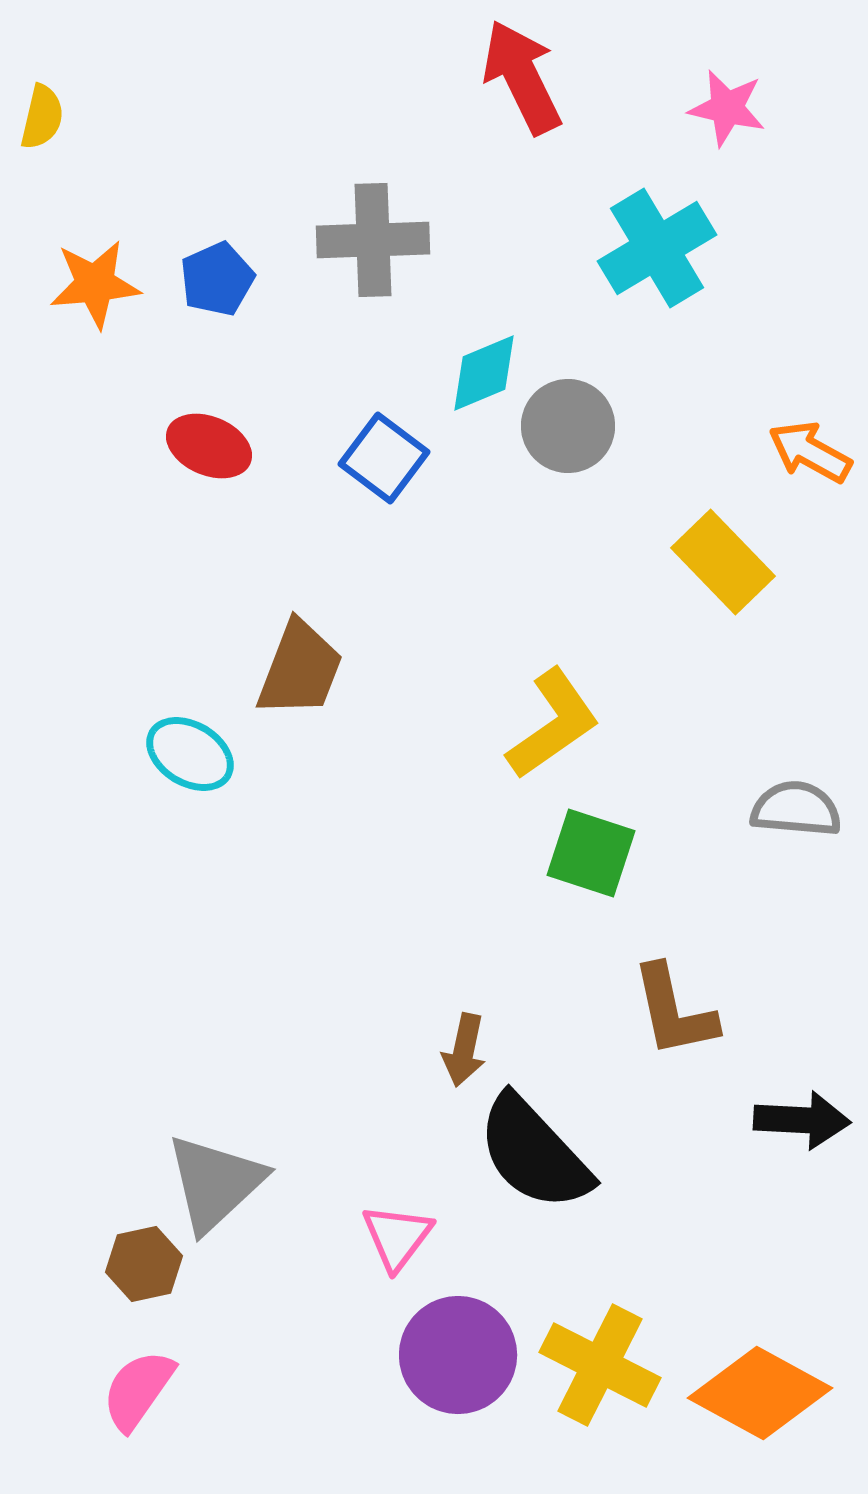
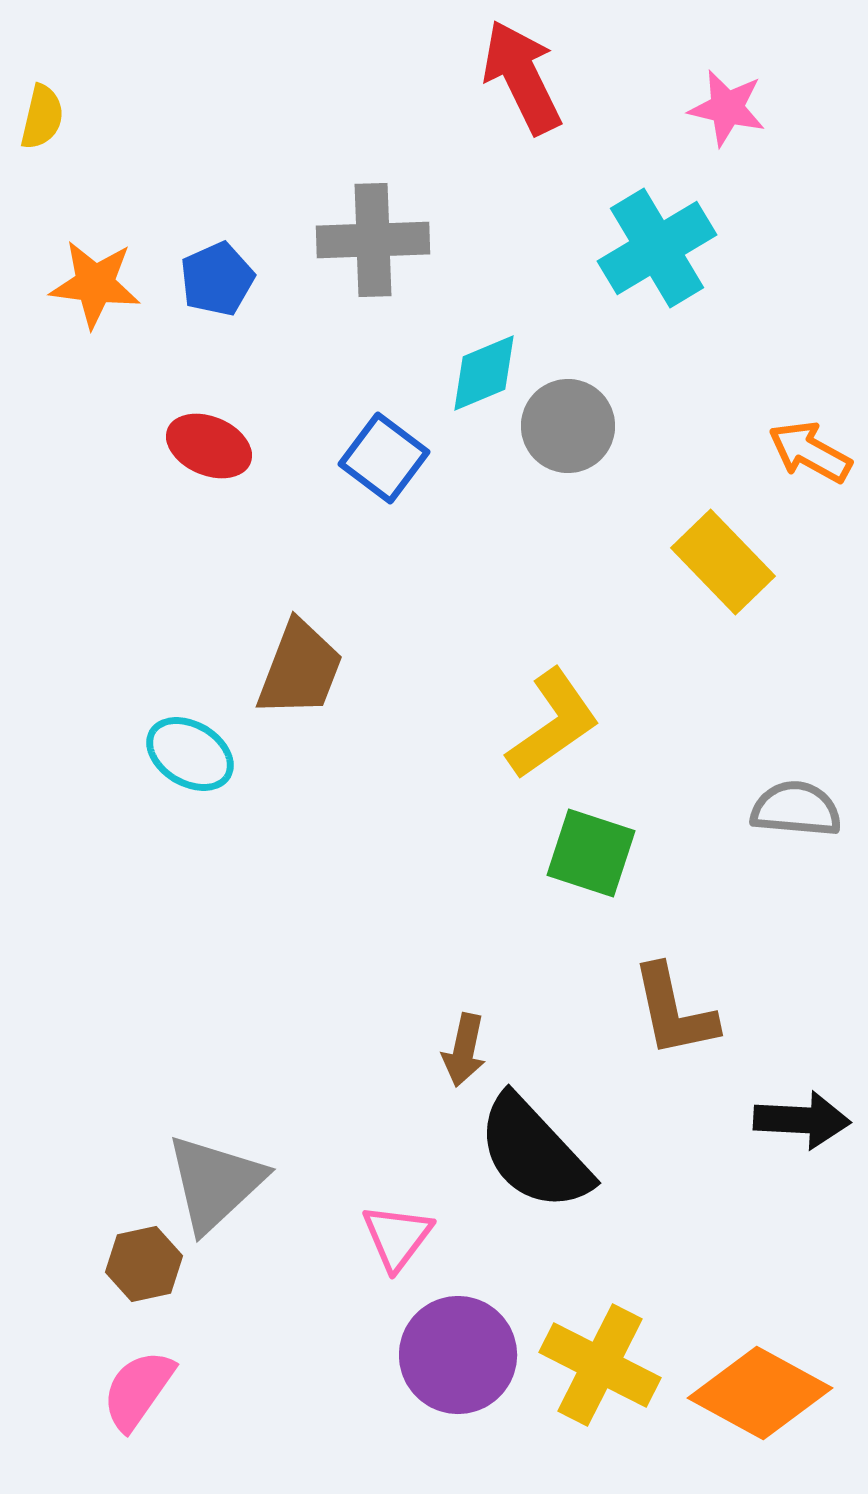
orange star: rotated 12 degrees clockwise
